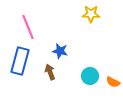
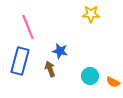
brown arrow: moved 3 px up
